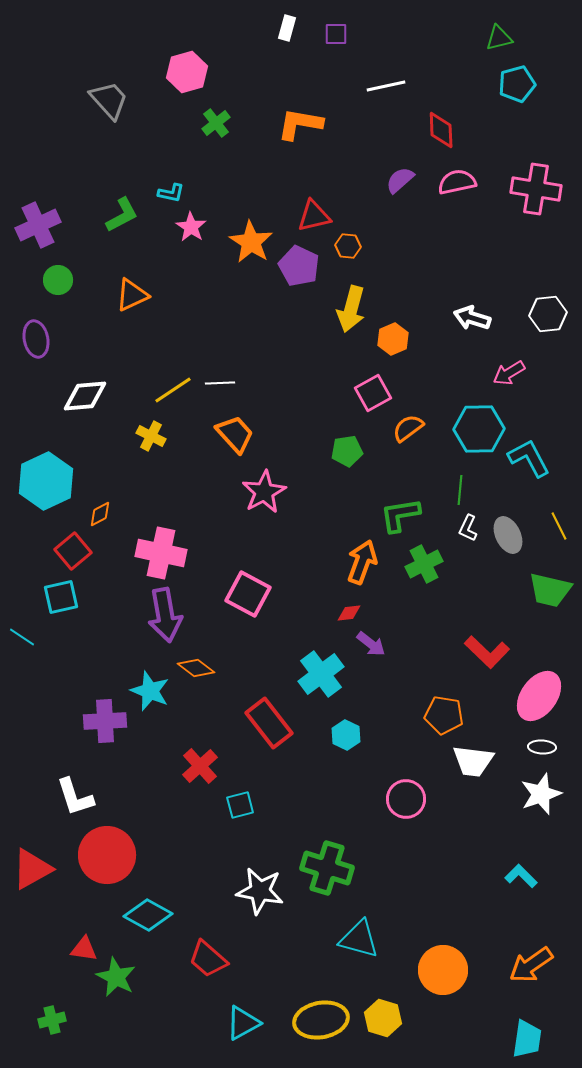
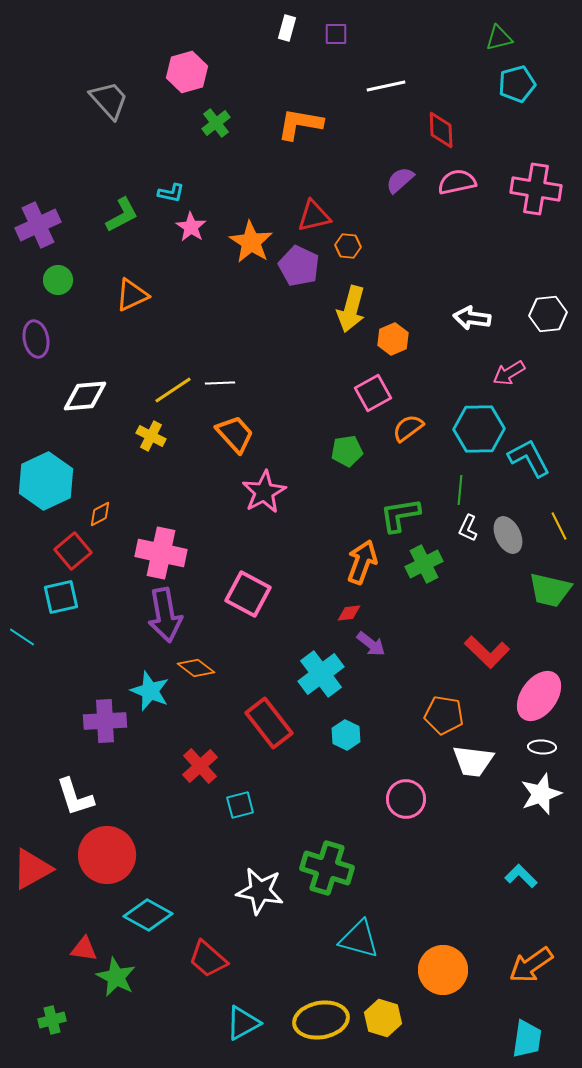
white arrow at (472, 318): rotated 9 degrees counterclockwise
